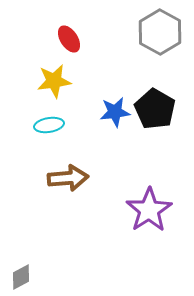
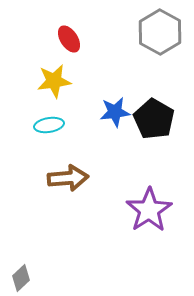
black pentagon: moved 1 px left, 10 px down
gray diamond: moved 1 px down; rotated 16 degrees counterclockwise
